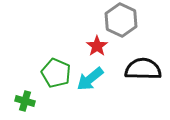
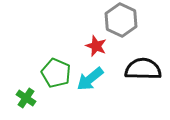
red star: moved 1 px left; rotated 15 degrees counterclockwise
green cross: moved 1 px right, 3 px up; rotated 18 degrees clockwise
